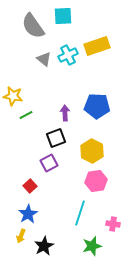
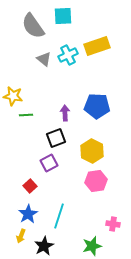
green line: rotated 24 degrees clockwise
cyan line: moved 21 px left, 3 px down
